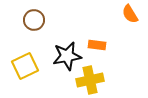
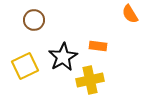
orange rectangle: moved 1 px right, 1 px down
black star: moved 4 px left, 1 px down; rotated 20 degrees counterclockwise
